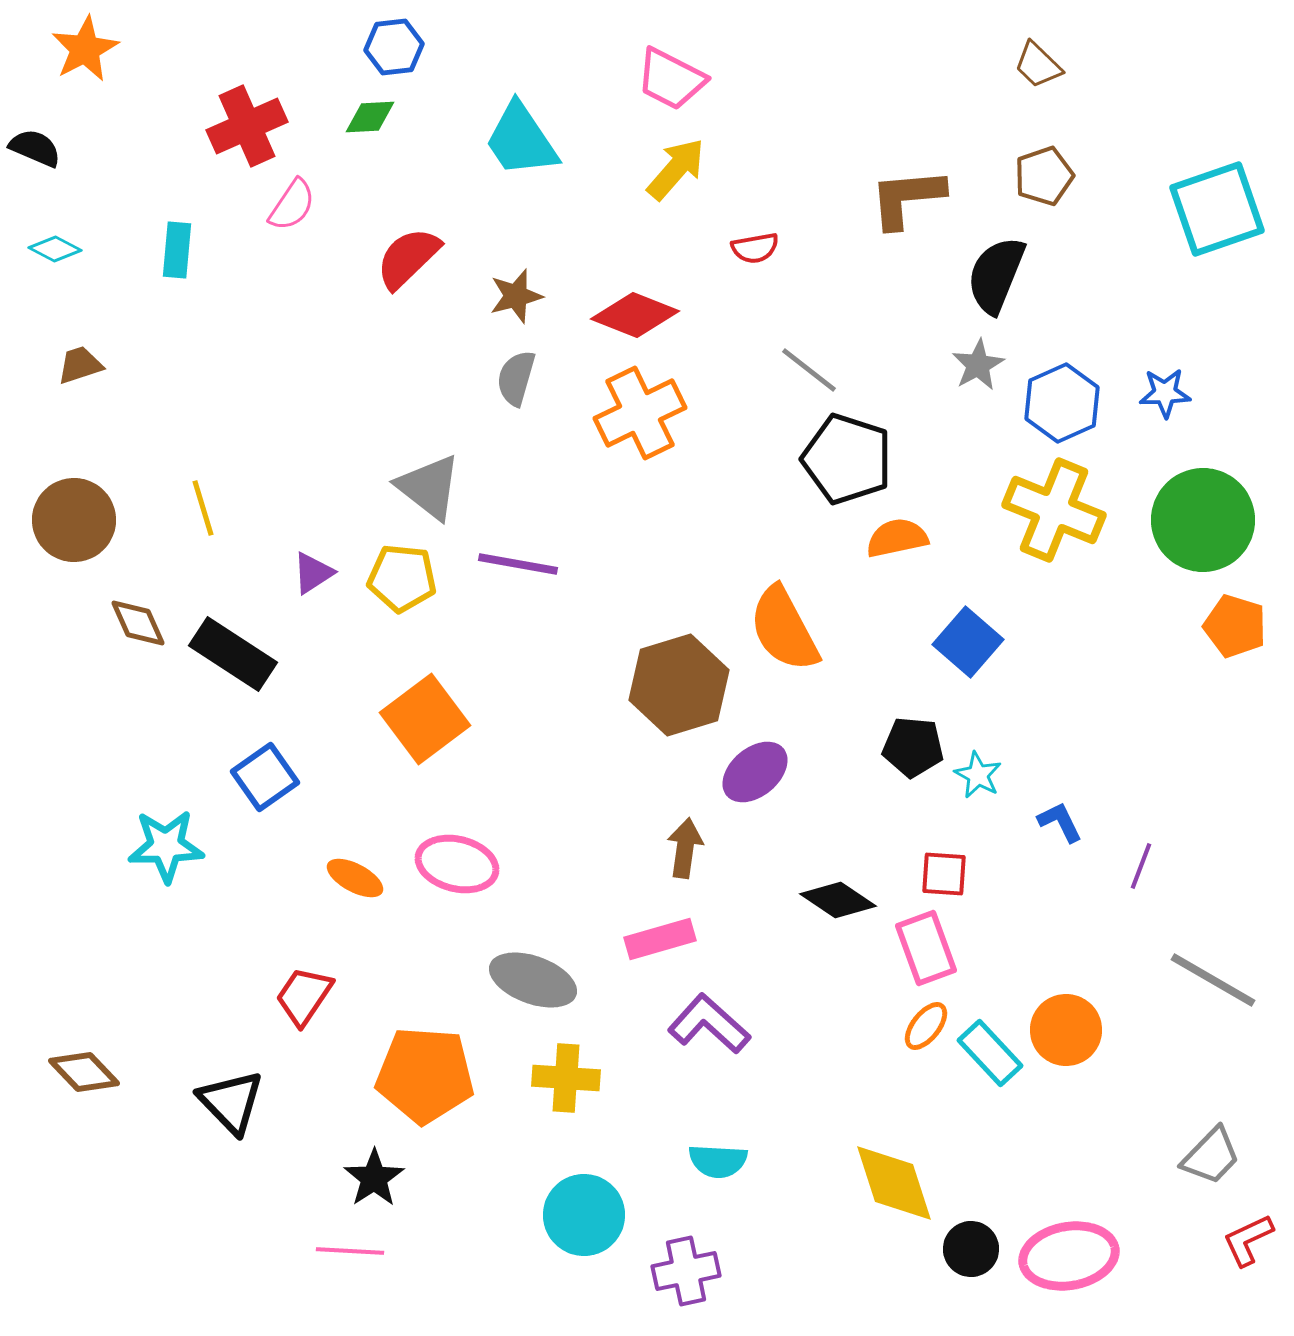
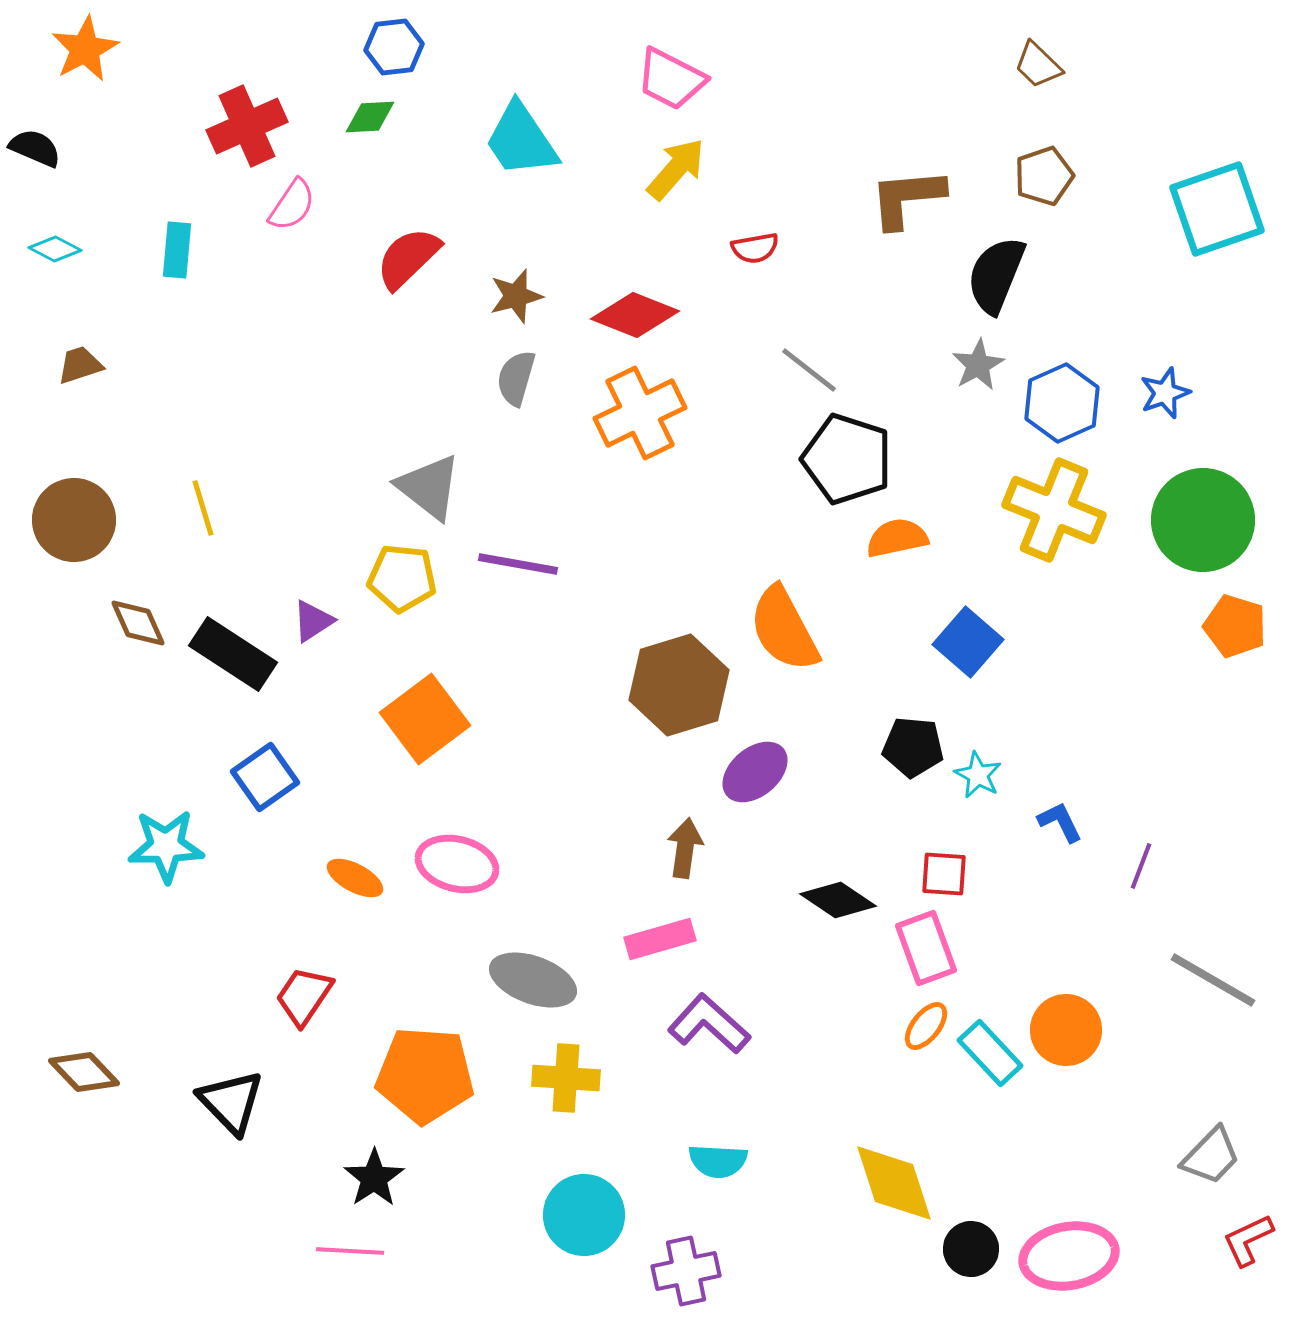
blue star at (1165, 393): rotated 18 degrees counterclockwise
purple triangle at (313, 573): moved 48 px down
